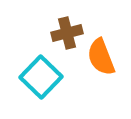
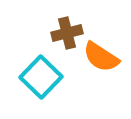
orange semicircle: rotated 36 degrees counterclockwise
